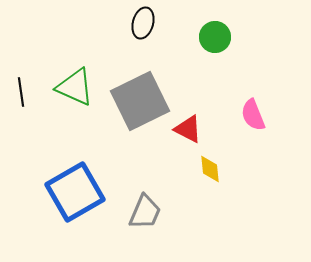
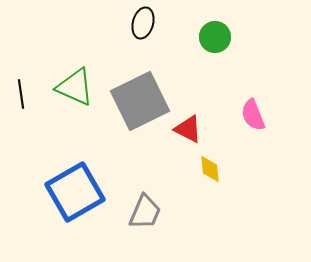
black line: moved 2 px down
